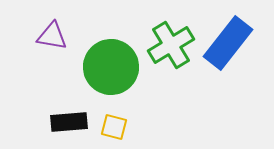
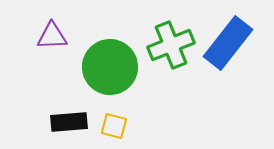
purple triangle: rotated 12 degrees counterclockwise
green cross: rotated 9 degrees clockwise
green circle: moved 1 px left
yellow square: moved 1 px up
